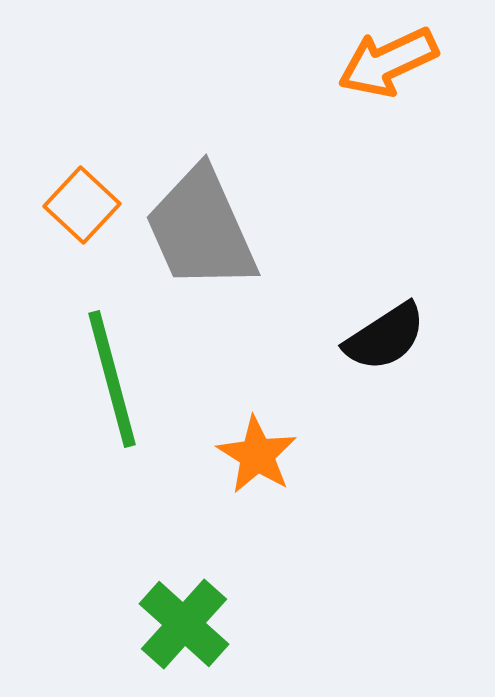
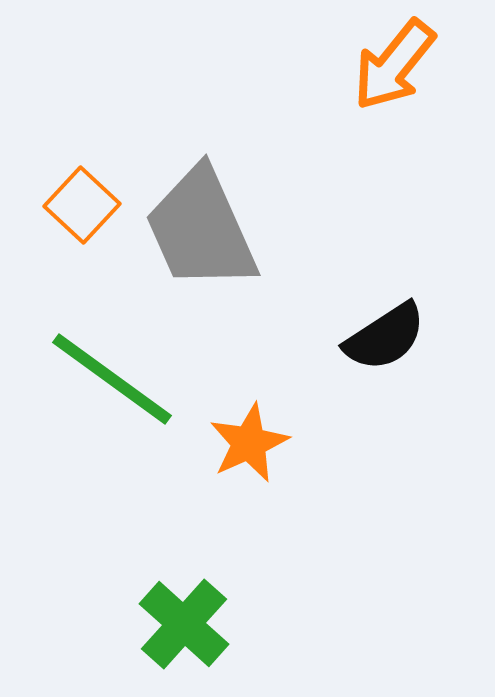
orange arrow: moved 6 px right, 3 px down; rotated 26 degrees counterclockwise
green line: rotated 39 degrees counterclockwise
orange star: moved 8 px left, 12 px up; rotated 16 degrees clockwise
